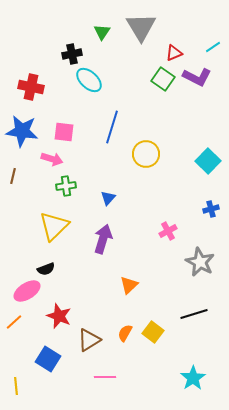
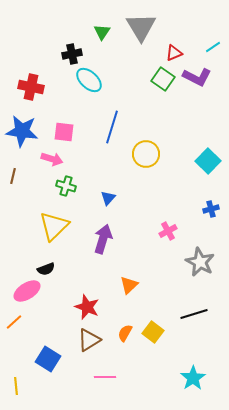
green cross: rotated 24 degrees clockwise
red star: moved 28 px right, 9 px up
